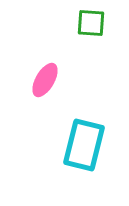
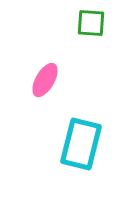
cyan rectangle: moved 3 px left, 1 px up
